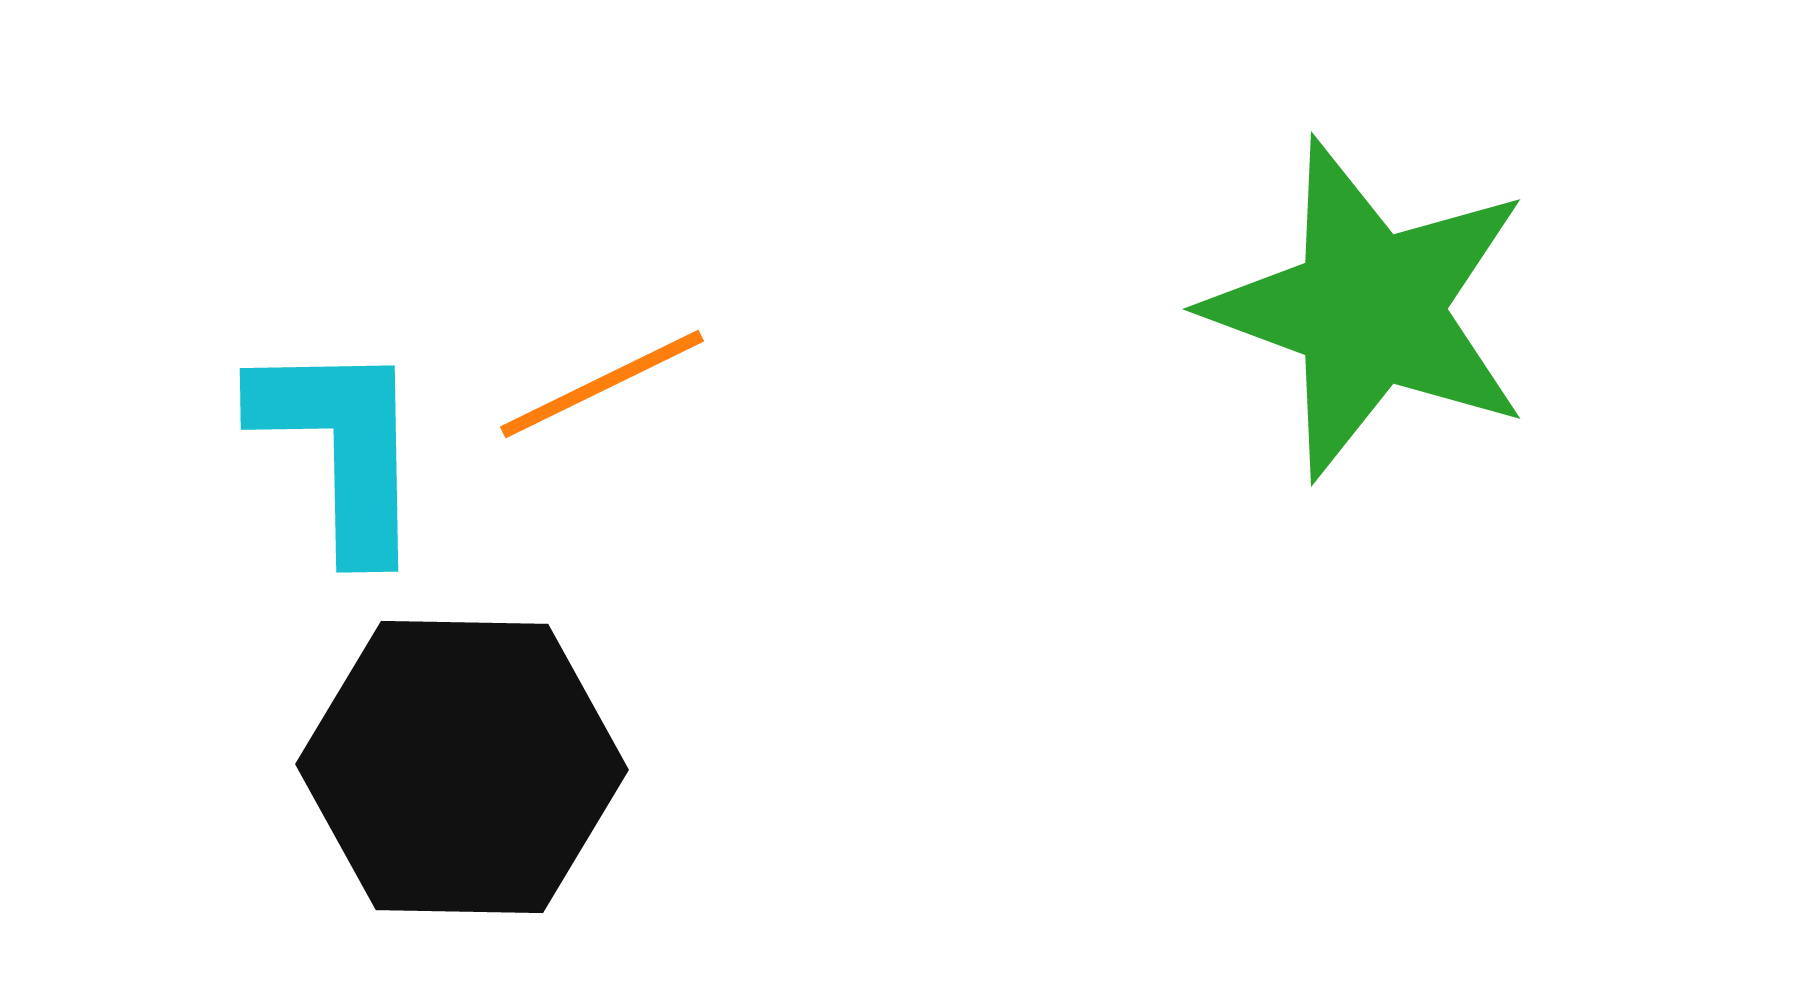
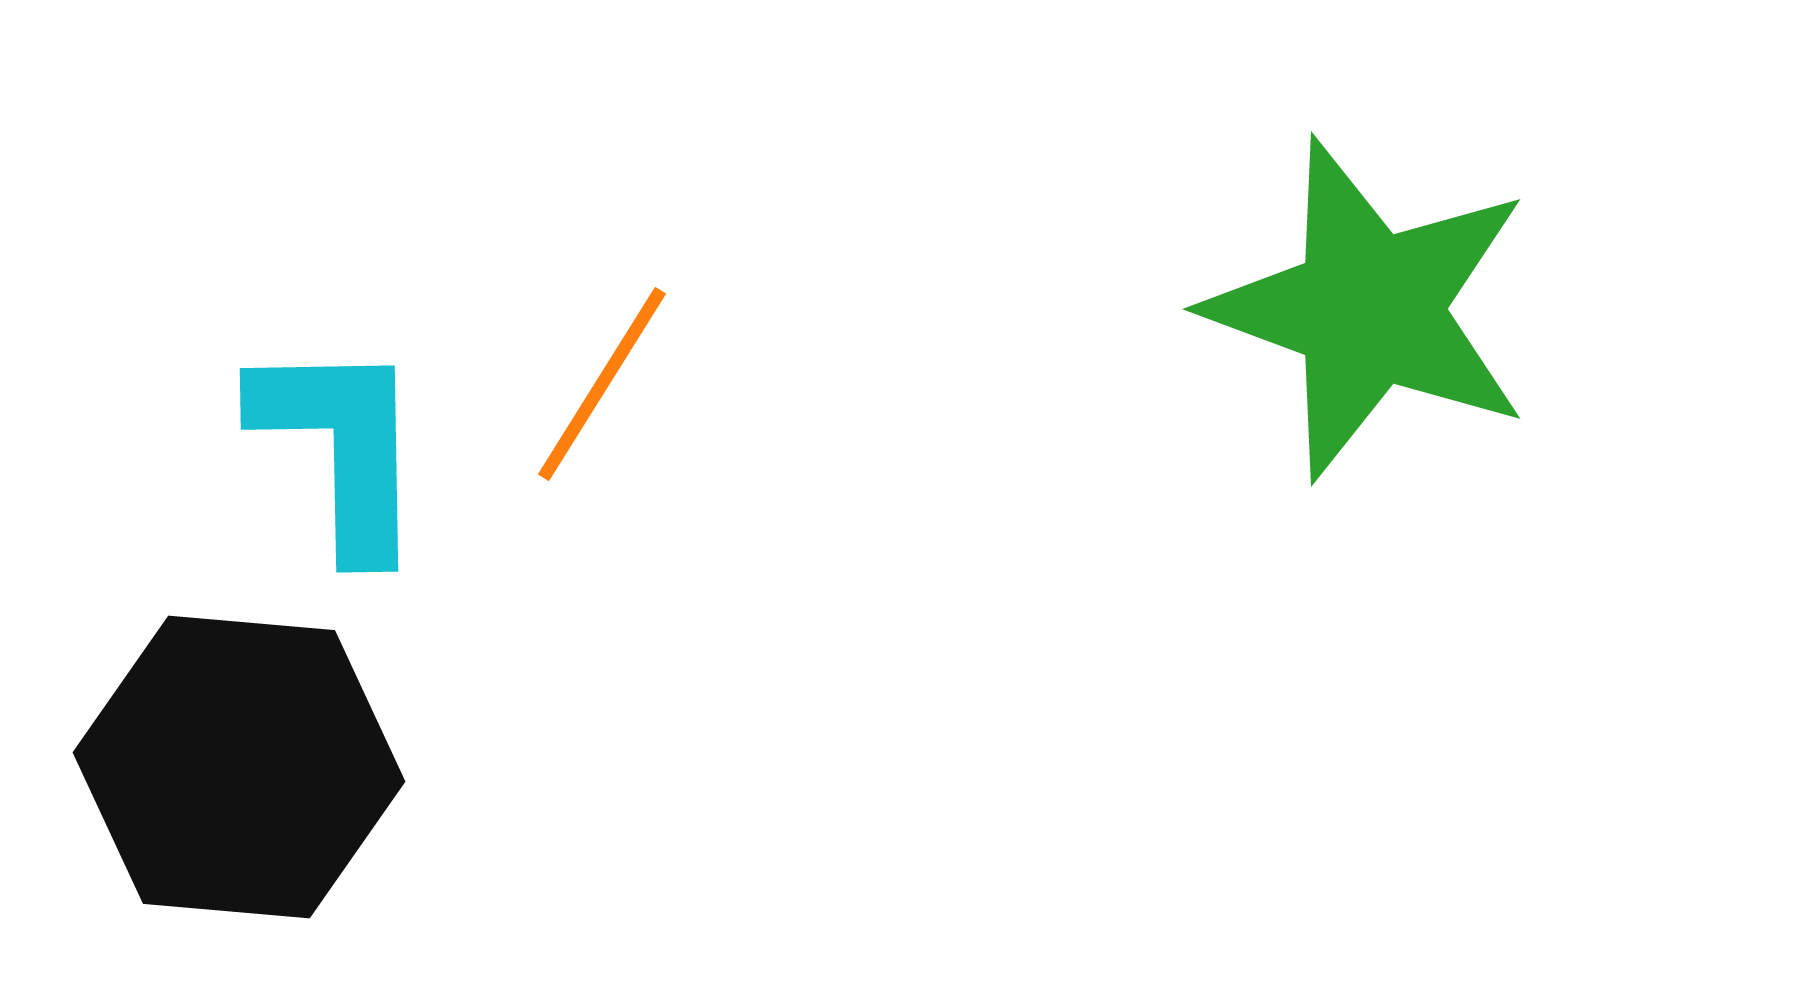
orange line: rotated 32 degrees counterclockwise
black hexagon: moved 223 px left; rotated 4 degrees clockwise
